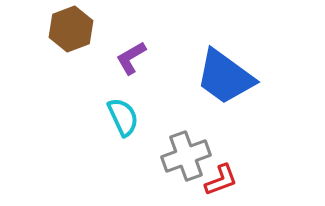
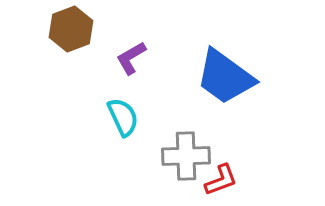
gray cross: rotated 18 degrees clockwise
